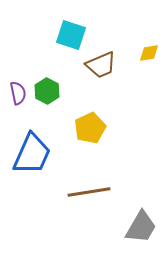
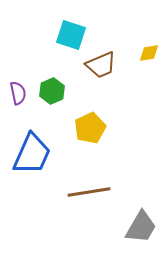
green hexagon: moved 5 px right; rotated 10 degrees clockwise
